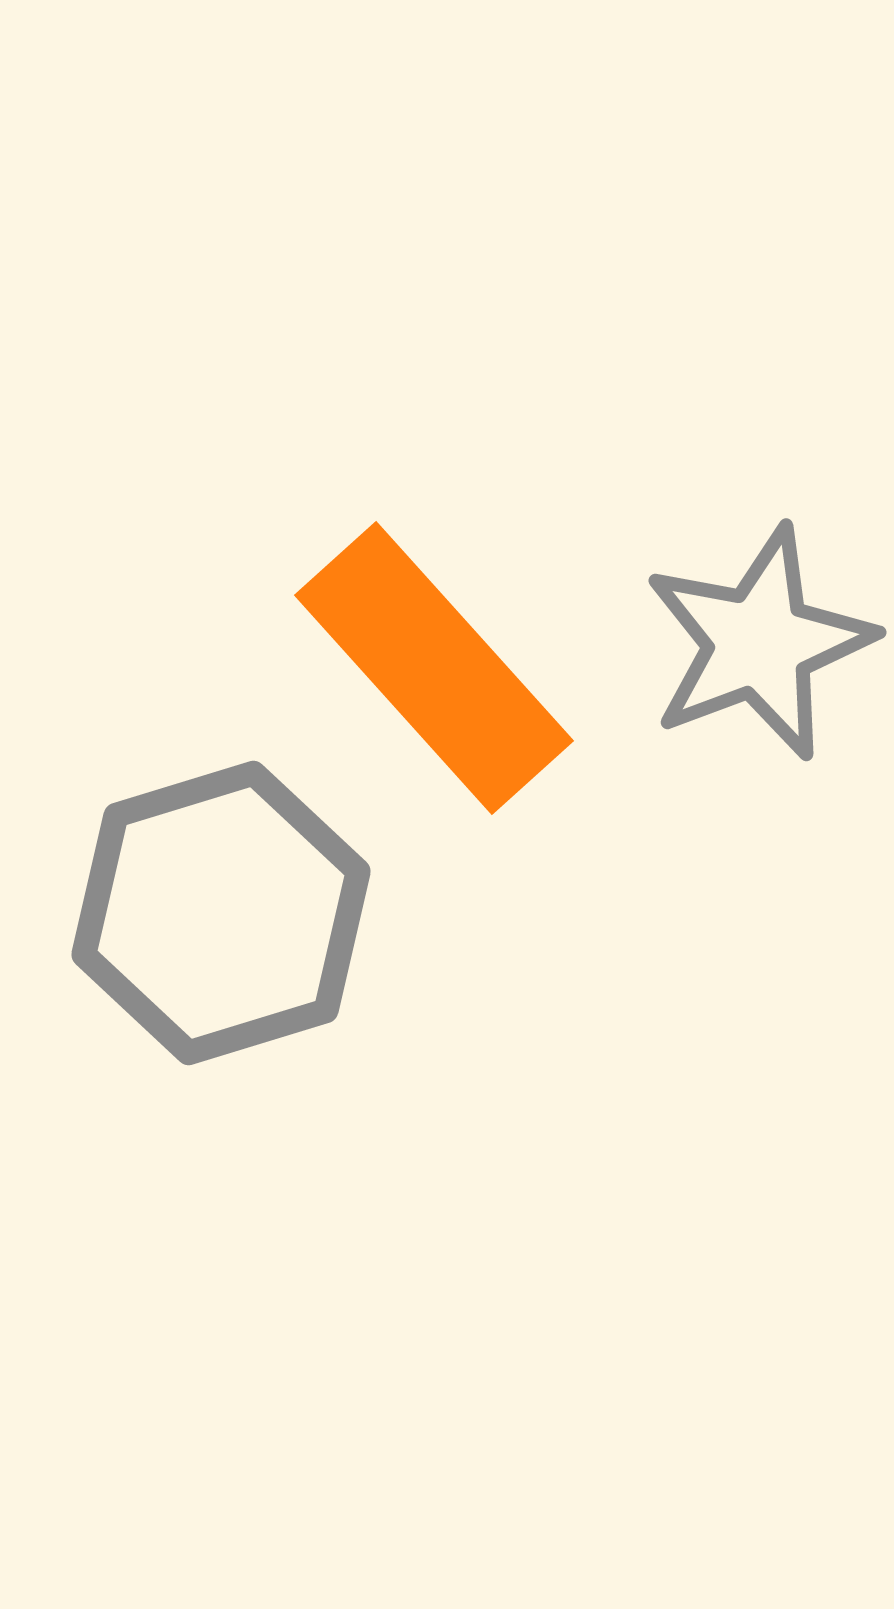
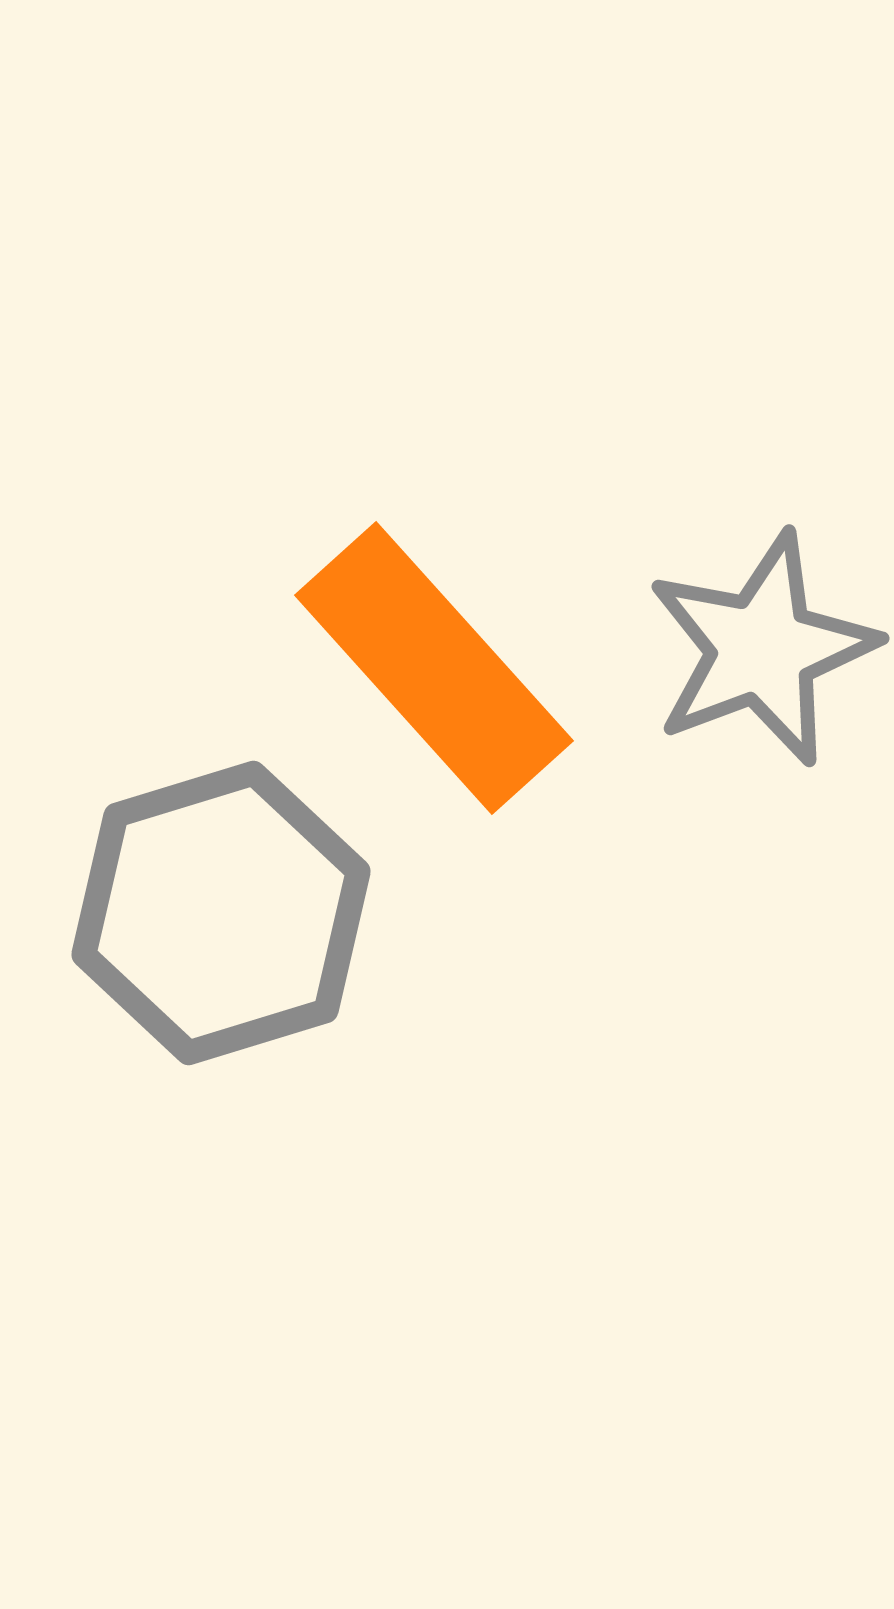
gray star: moved 3 px right, 6 px down
